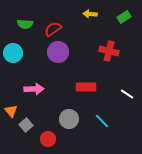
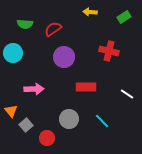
yellow arrow: moved 2 px up
purple circle: moved 6 px right, 5 px down
red circle: moved 1 px left, 1 px up
